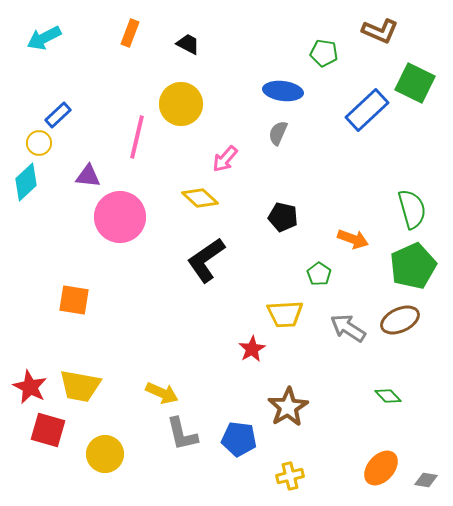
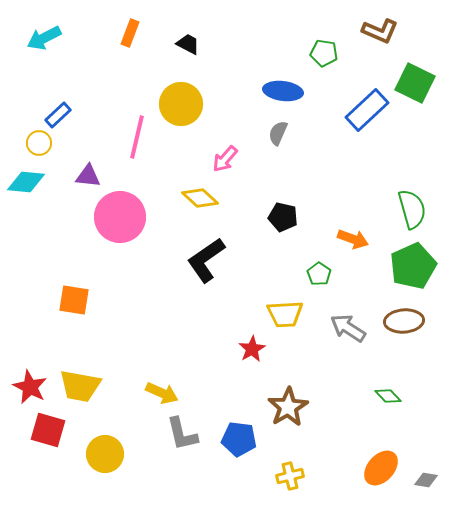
cyan diamond at (26, 182): rotated 48 degrees clockwise
brown ellipse at (400, 320): moved 4 px right, 1 px down; rotated 21 degrees clockwise
